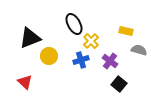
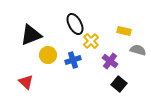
black ellipse: moved 1 px right
yellow rectangle: moved 2 px left
black triangle: moved 1 px right, 3 px up
gray semicircle: moved 1 px left
yellow circle: moved 1 px left, 1 px up
blue cross: moved 8 px left
red triangle: moved 1 px right
